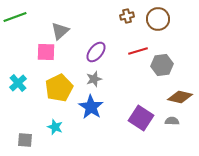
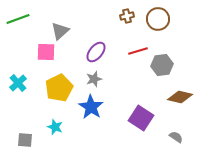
green line: moved 3 px right, 2 px down
gray semicircle: moved 4 px right, 16 px down; rotated 32 degrees clockwise
